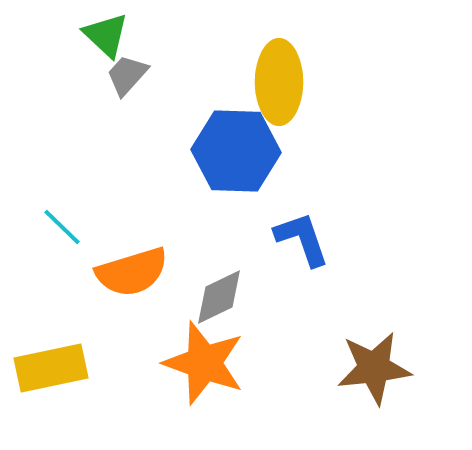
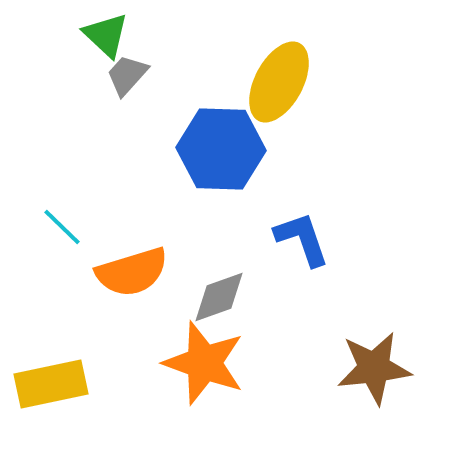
yellow ellipse: rotated 28 degrees clockwise
blue hexagon: moved 15 px left, 2 px up
gray diamond: rotated 6 degrees clockwise
yellow rectangle: moved 16 px down
